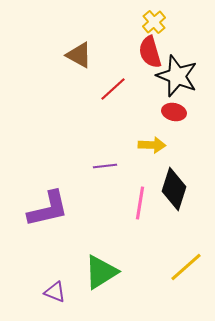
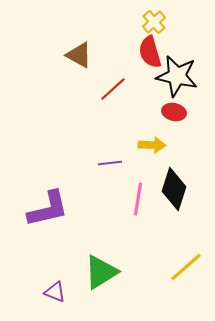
black star: rotated 9 degrees counterclockwise
purple line: moved 5 px right, 3 px up
pink line: moved 2 px left, 4 px up
